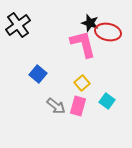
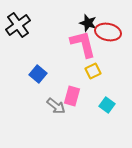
black star: moved 2 px left
yellow square: moved 11 px right, 12 px up; rotated 14 degrees clockwise
cyan square: moved 4 px down
pink rectangle: moved 6 px left, 10 px up
